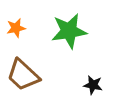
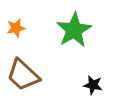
green star: moved 5 px right, 1 px up; rotated 21 degrees counterclockwise
